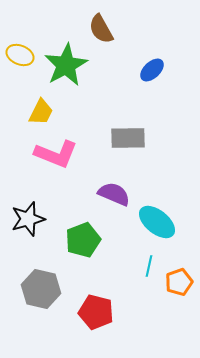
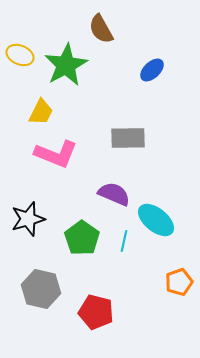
cyan ellipse: moved 1 px left, 2 px up
green pentagon: moved 1 px left, 2 px up; rotated 16 degrees counterclockwise
cyan line: moved 25 px left, 25 px up
